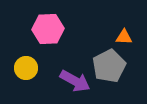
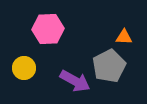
yellow circle: moved 2 px left
